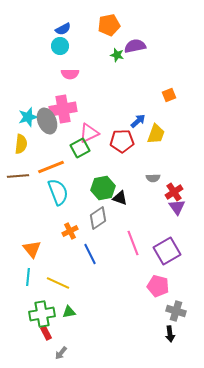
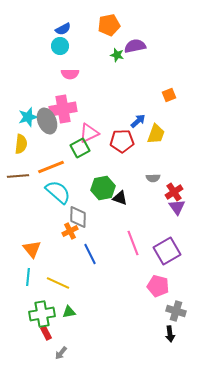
cyan semicircle: rotated 28 degrees counterclockwise
gray diamond: moved 20 px left, 1 px up; rotated 55 degrees counterclockwise
